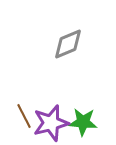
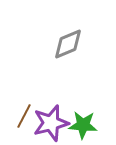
brown line: rotated 55 degrees clockwise
green star: moved 3 px down
